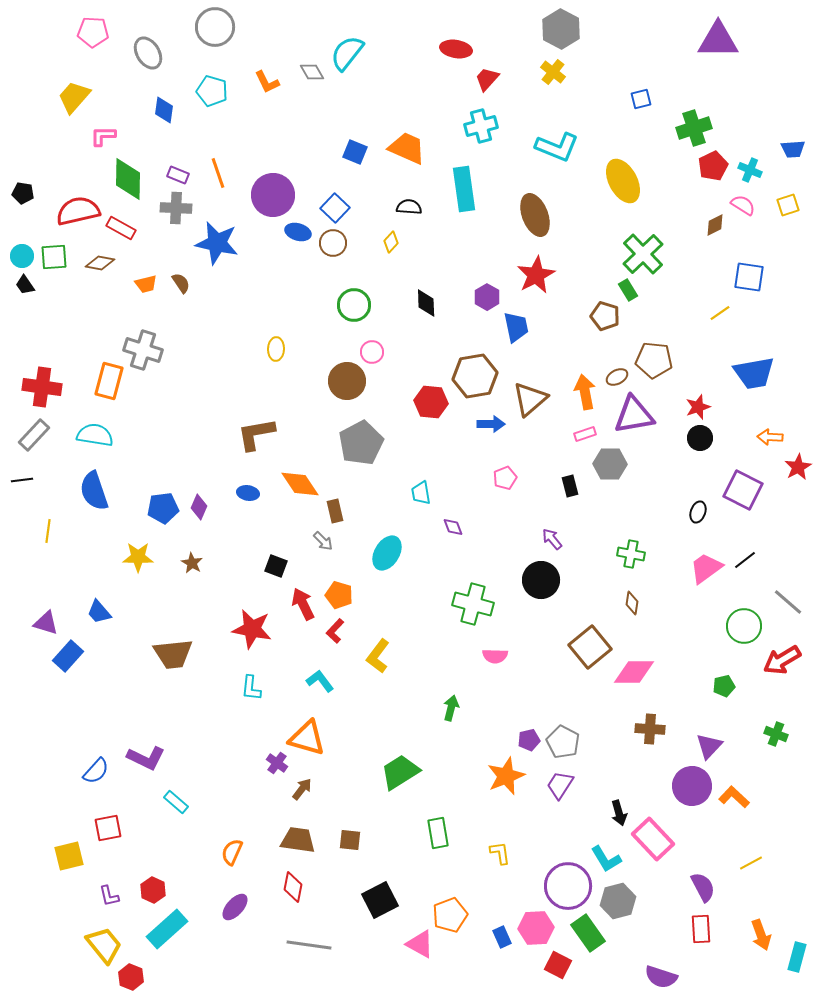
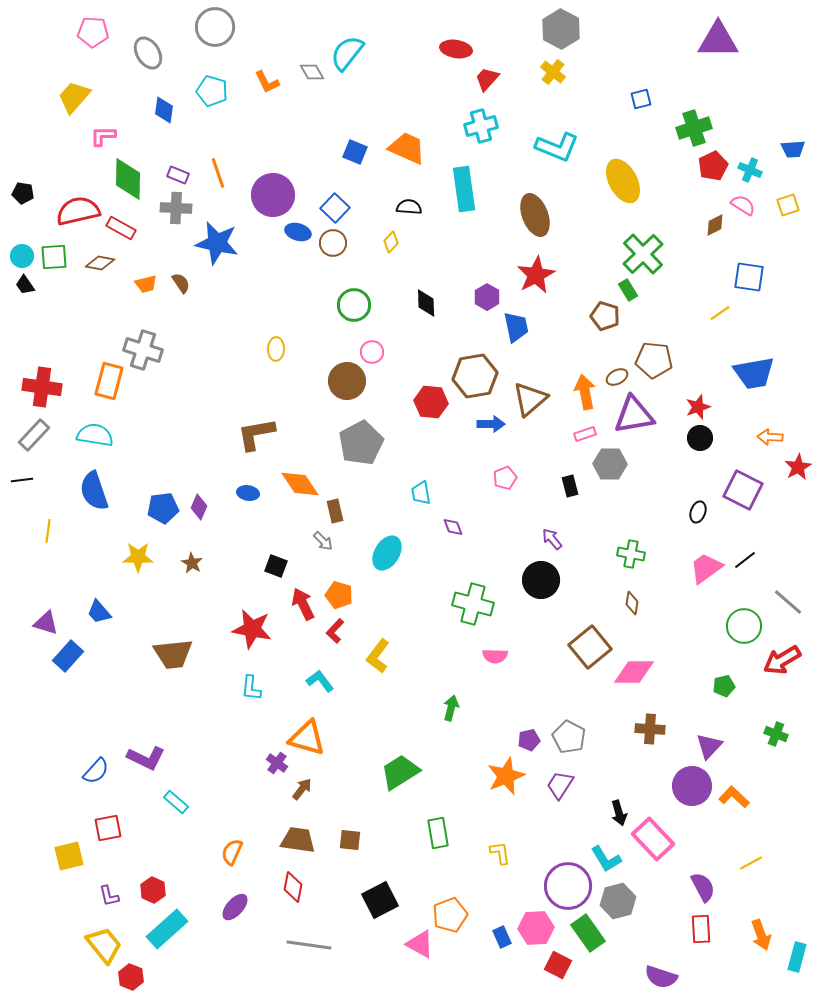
gray pentagon at (563, 742): moved 6 px right, 5 px up
